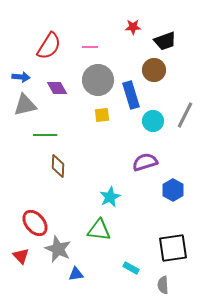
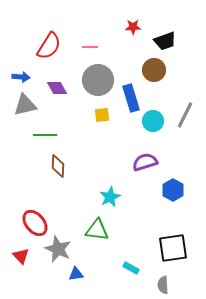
blue rectangle: moved 3 px down
green triangle: moved 2 px left
